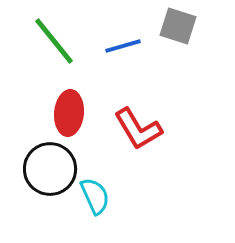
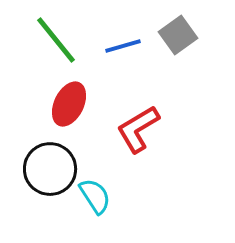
gray square: moved 9 px down; rotated 36 degrees clockwise
green line: moved 2 px right, 1 px up
red ellipse: moved 9 px up; rotated 21 degrees clockwise
red L-shape: rotated 90 degrees clockwise
cyan semicircle: rotated 9 degrees counterclockwise
